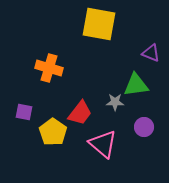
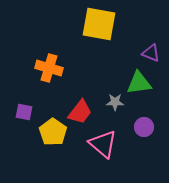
green triangle: moved 3 px right, 2 px up
red trapezoid: moved 1 px up
